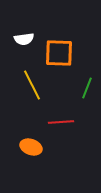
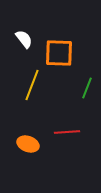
white semicircle: rotated 120 degrees counterclockwise
yellow line: rotated 48 degrees clockwise
red line: moved 6 px right, 10 px down
orange ellipse: moved 3 px left, 3 px up
